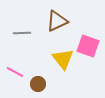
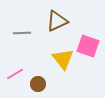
pink line: moved 2 px down; rotated 60 degrees counterclockwise
